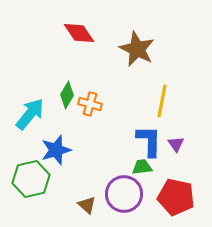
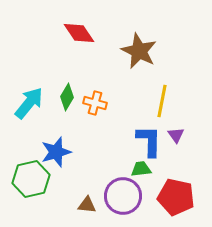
brown star: moved 2 px right, 2 px down
green diamond: moved 2 px down
orange cross: moved 5 px right, 1 px up
cyan arrow: moved 1 px left, 11 px up
purple triangle: moved 9 px up
blue star: moved 2 px down
green trapezoid: moved 1 px left, 2 px down
purple circle: moved 1 px left, 2 px down
brown triangle: rotated 36 degrees counterclockwise
